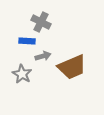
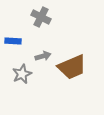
gray cross: moved 5 px up
blue rectangle: moved 14 px left
gray star: rotated 18 degrees clockwise
